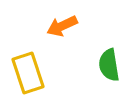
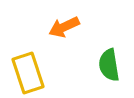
orange arrow: moved 2 px right, 1 px down
